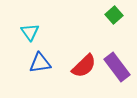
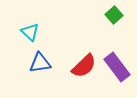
cyan triangle: rotated 12 degrees counterclockwise
